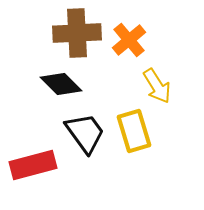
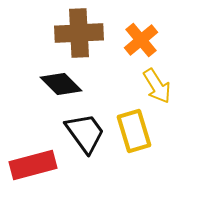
brown cross: moved 2 px right
orange cross: moved 12 px right
